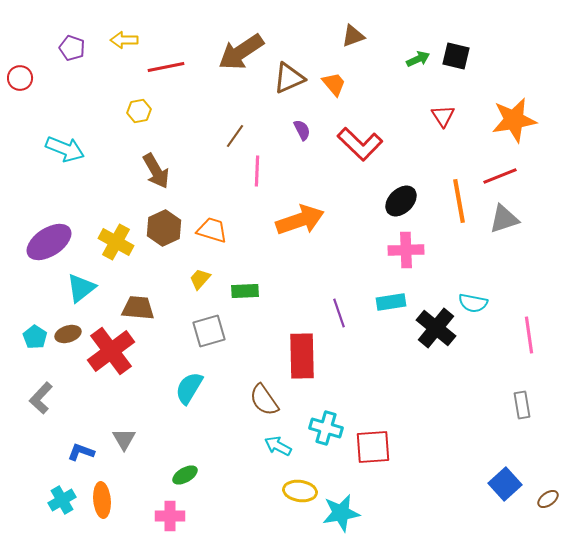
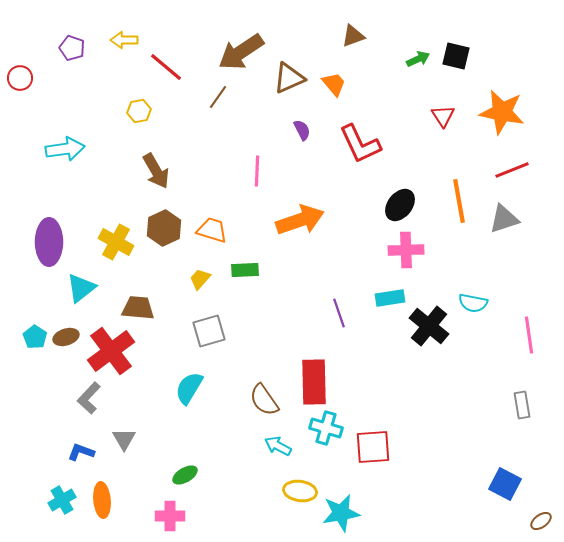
red line at (166, 67): rotated 51 degrees clockwise
orange star at (514, 120): moved 12 px left, 8 px up; rotated 21 degrees clockwise
brown line at (235, 136): moved 17 px left, 39 px up
red L-shape at (360, 144): rotated 21 degrees clockwise
cyan arrow at (65, 149): rotated 30 degrees counterclockwise
red line at (500, 176): moved 12 px right, 6 px up
black ellipse at (401, 201): moved 1 px left, 4 px down; rotated 8 degrees counterclockwise
purple ellipse at (49, 242): rotated 57 degrees counterclockwise
green rectangle at (245, 291): moved 21 px up
cyan rectangle at (391, 302): moved 1 px left, 4 px up
black cross at (436, 328): moved 7 px left, 2 px up
brown ellipse at (68, 334): moved 2 px left, 3 px down
red rectangle at (302, 356): moved 12 px right, 26 px down
gray L-shape at (41, 398): moved 48 px right
blue square at (505, 484): rotated 20 degrees counterclockwise
brown ellipse at (548, 499): moved 7 px left, 22 px down
